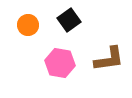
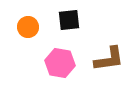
black square: rotated 30 degrees clockwise
orange circle: moved 2 px down
